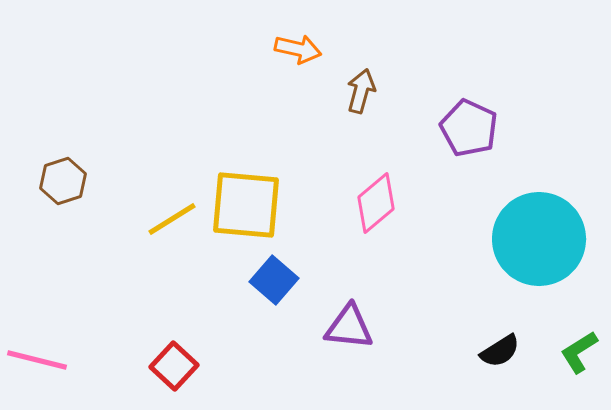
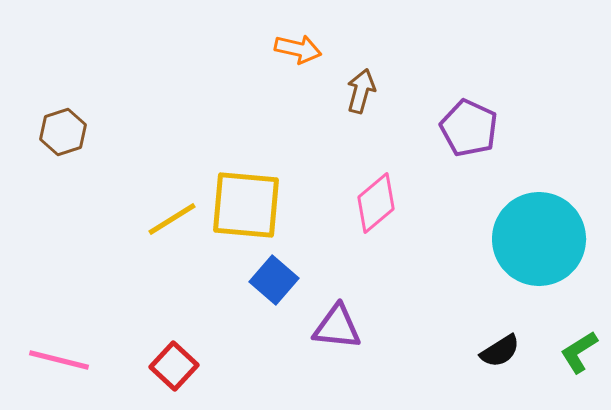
brown hexagon: moved 49 px up
purple triangle: moved 12 px left
pink line: moved 22 px right
